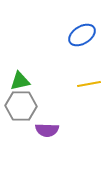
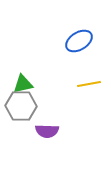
blue ellipse: moved 3 px left, 6 px down
green triangle: moved 3 px right, 3 px down
purple semicircle: moved 1 px down
